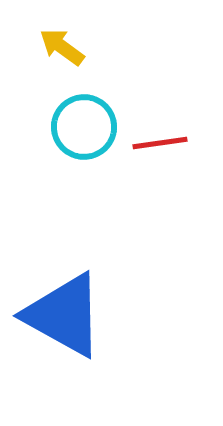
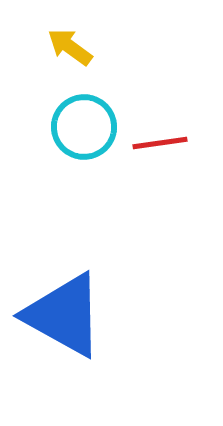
yellow arrow: moved 8 px right
